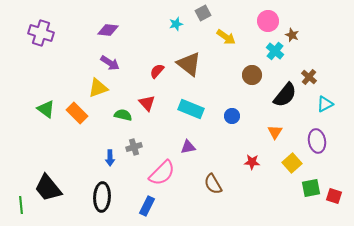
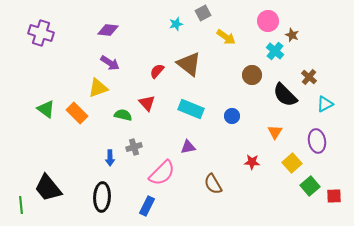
black semicircle: rotated 96 degrees clockwise
green square: moved 1 px left, 2 px up; rotated 30 degrees counterclockwise
red square: rotated 21 degrees counterclockwise
